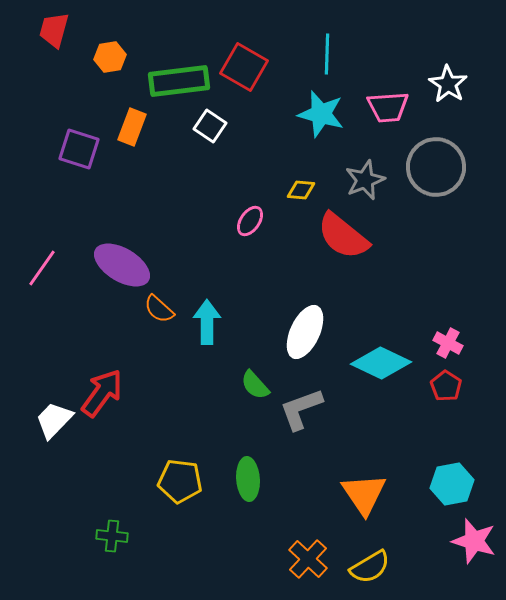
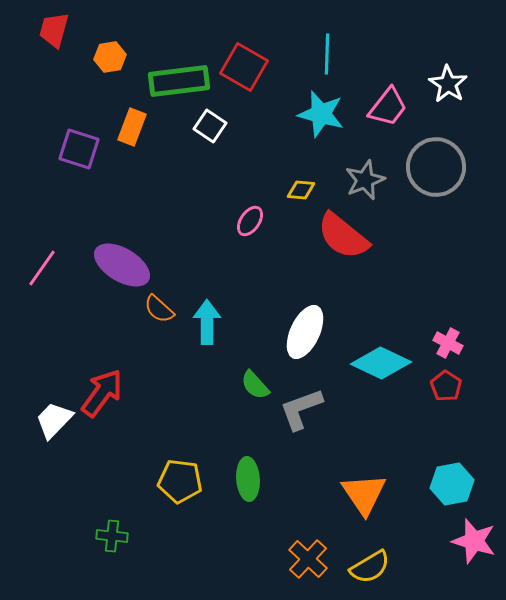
pink trapezoid: rotated 48 degrees counterclockwise
